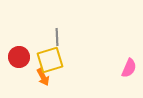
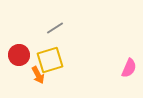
gray line: moved 2 px left, 9 px up; rotated 60 degrees clockwise
red circle: moved 2 px up
orange arrow: moved 5 px left, 2 px up
